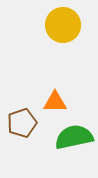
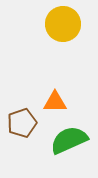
yellow circle: moved 1 px up
green semicircle: moved 5 px left, 3 px down; rotated 12 degrees counterclockwise
